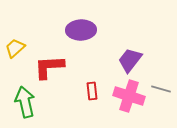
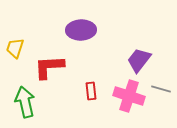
yellow trapezoid: rotated 30 degrees counterclockwise
purple trapezoid: moved 9 px right
red rectangle: moved 1 px left
